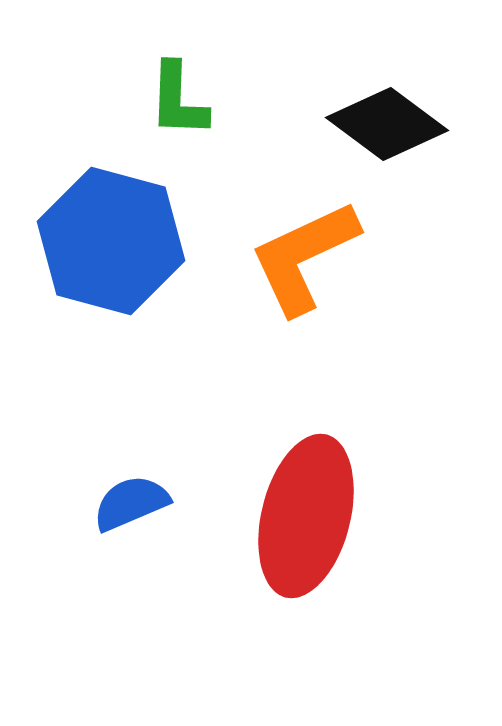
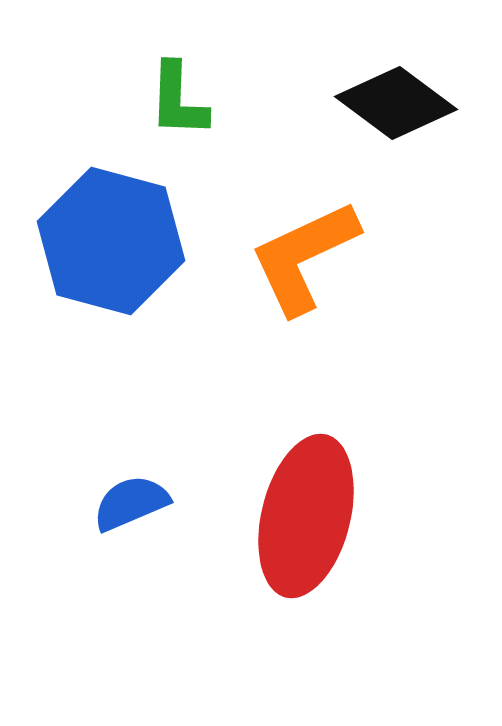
black diamond: moved 9 px right, 21 px up
